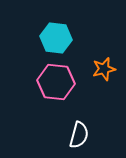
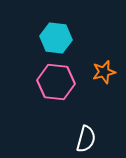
orange star: moved 3 px down
white semicircle: moved 7 px right, 4 px down
